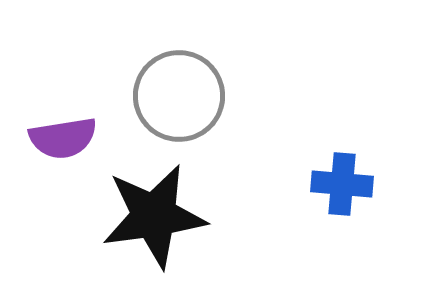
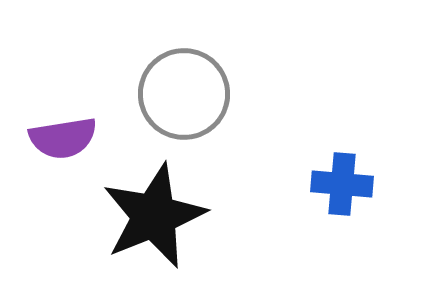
gray circle: moved 5 px right, 2 px up
black star: rotated 14 degrees counterclockwise
